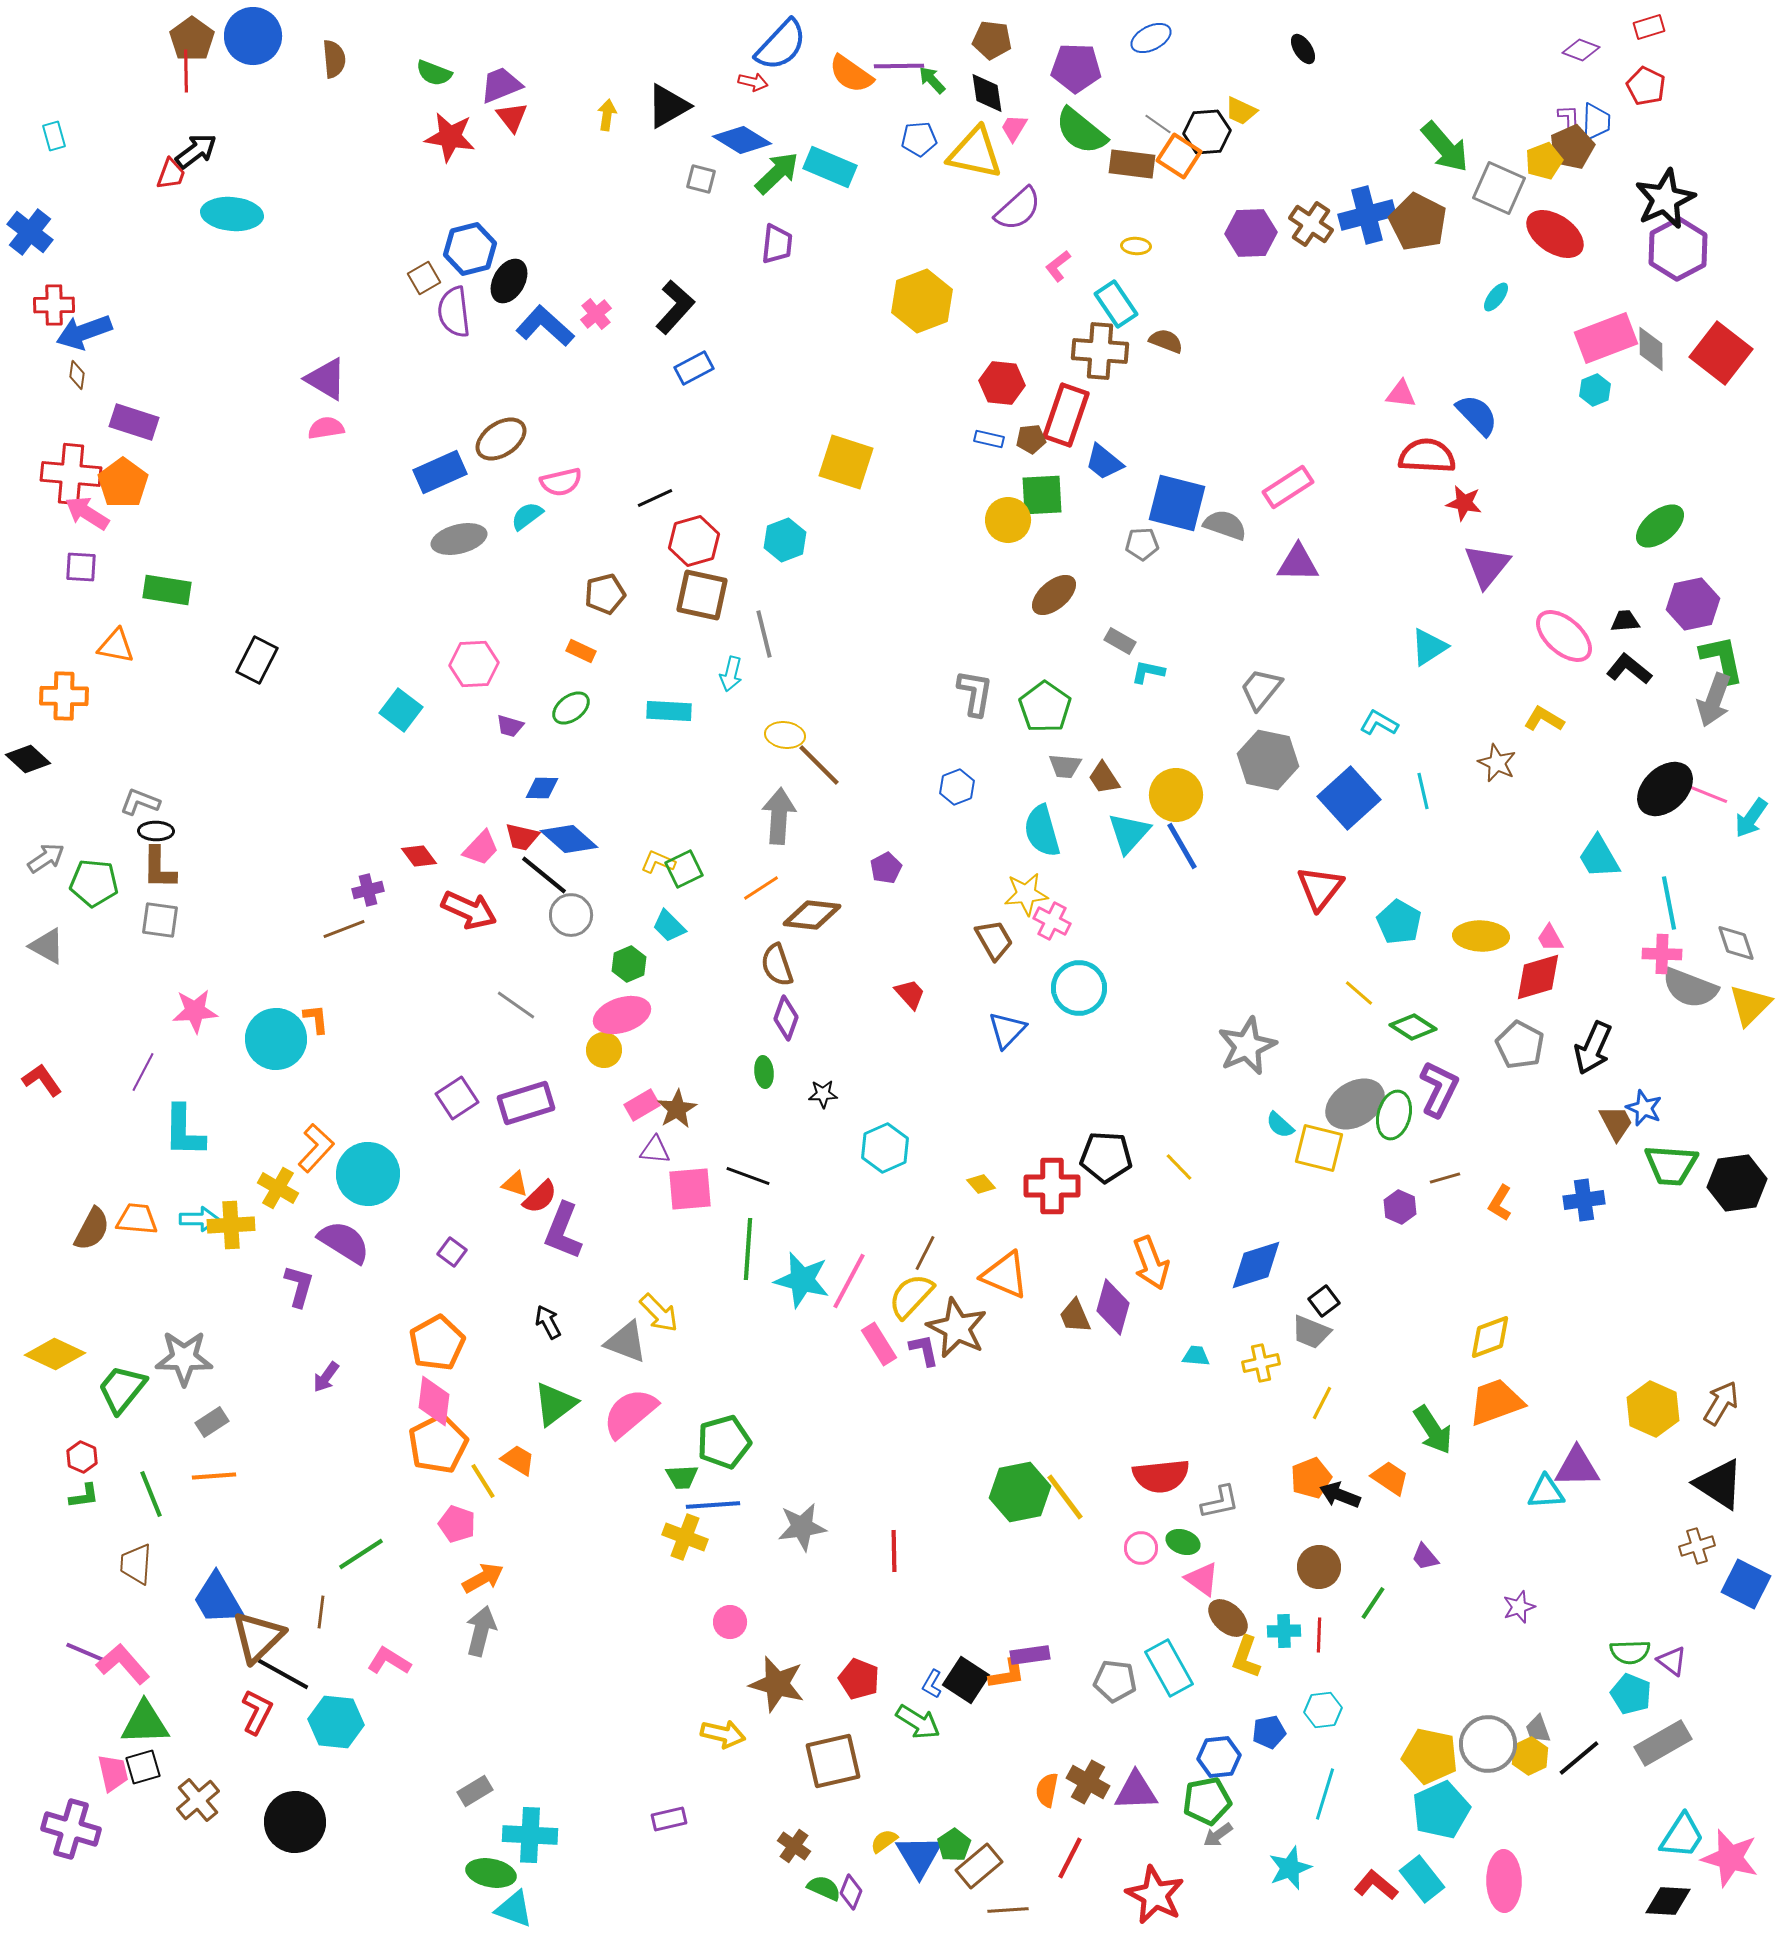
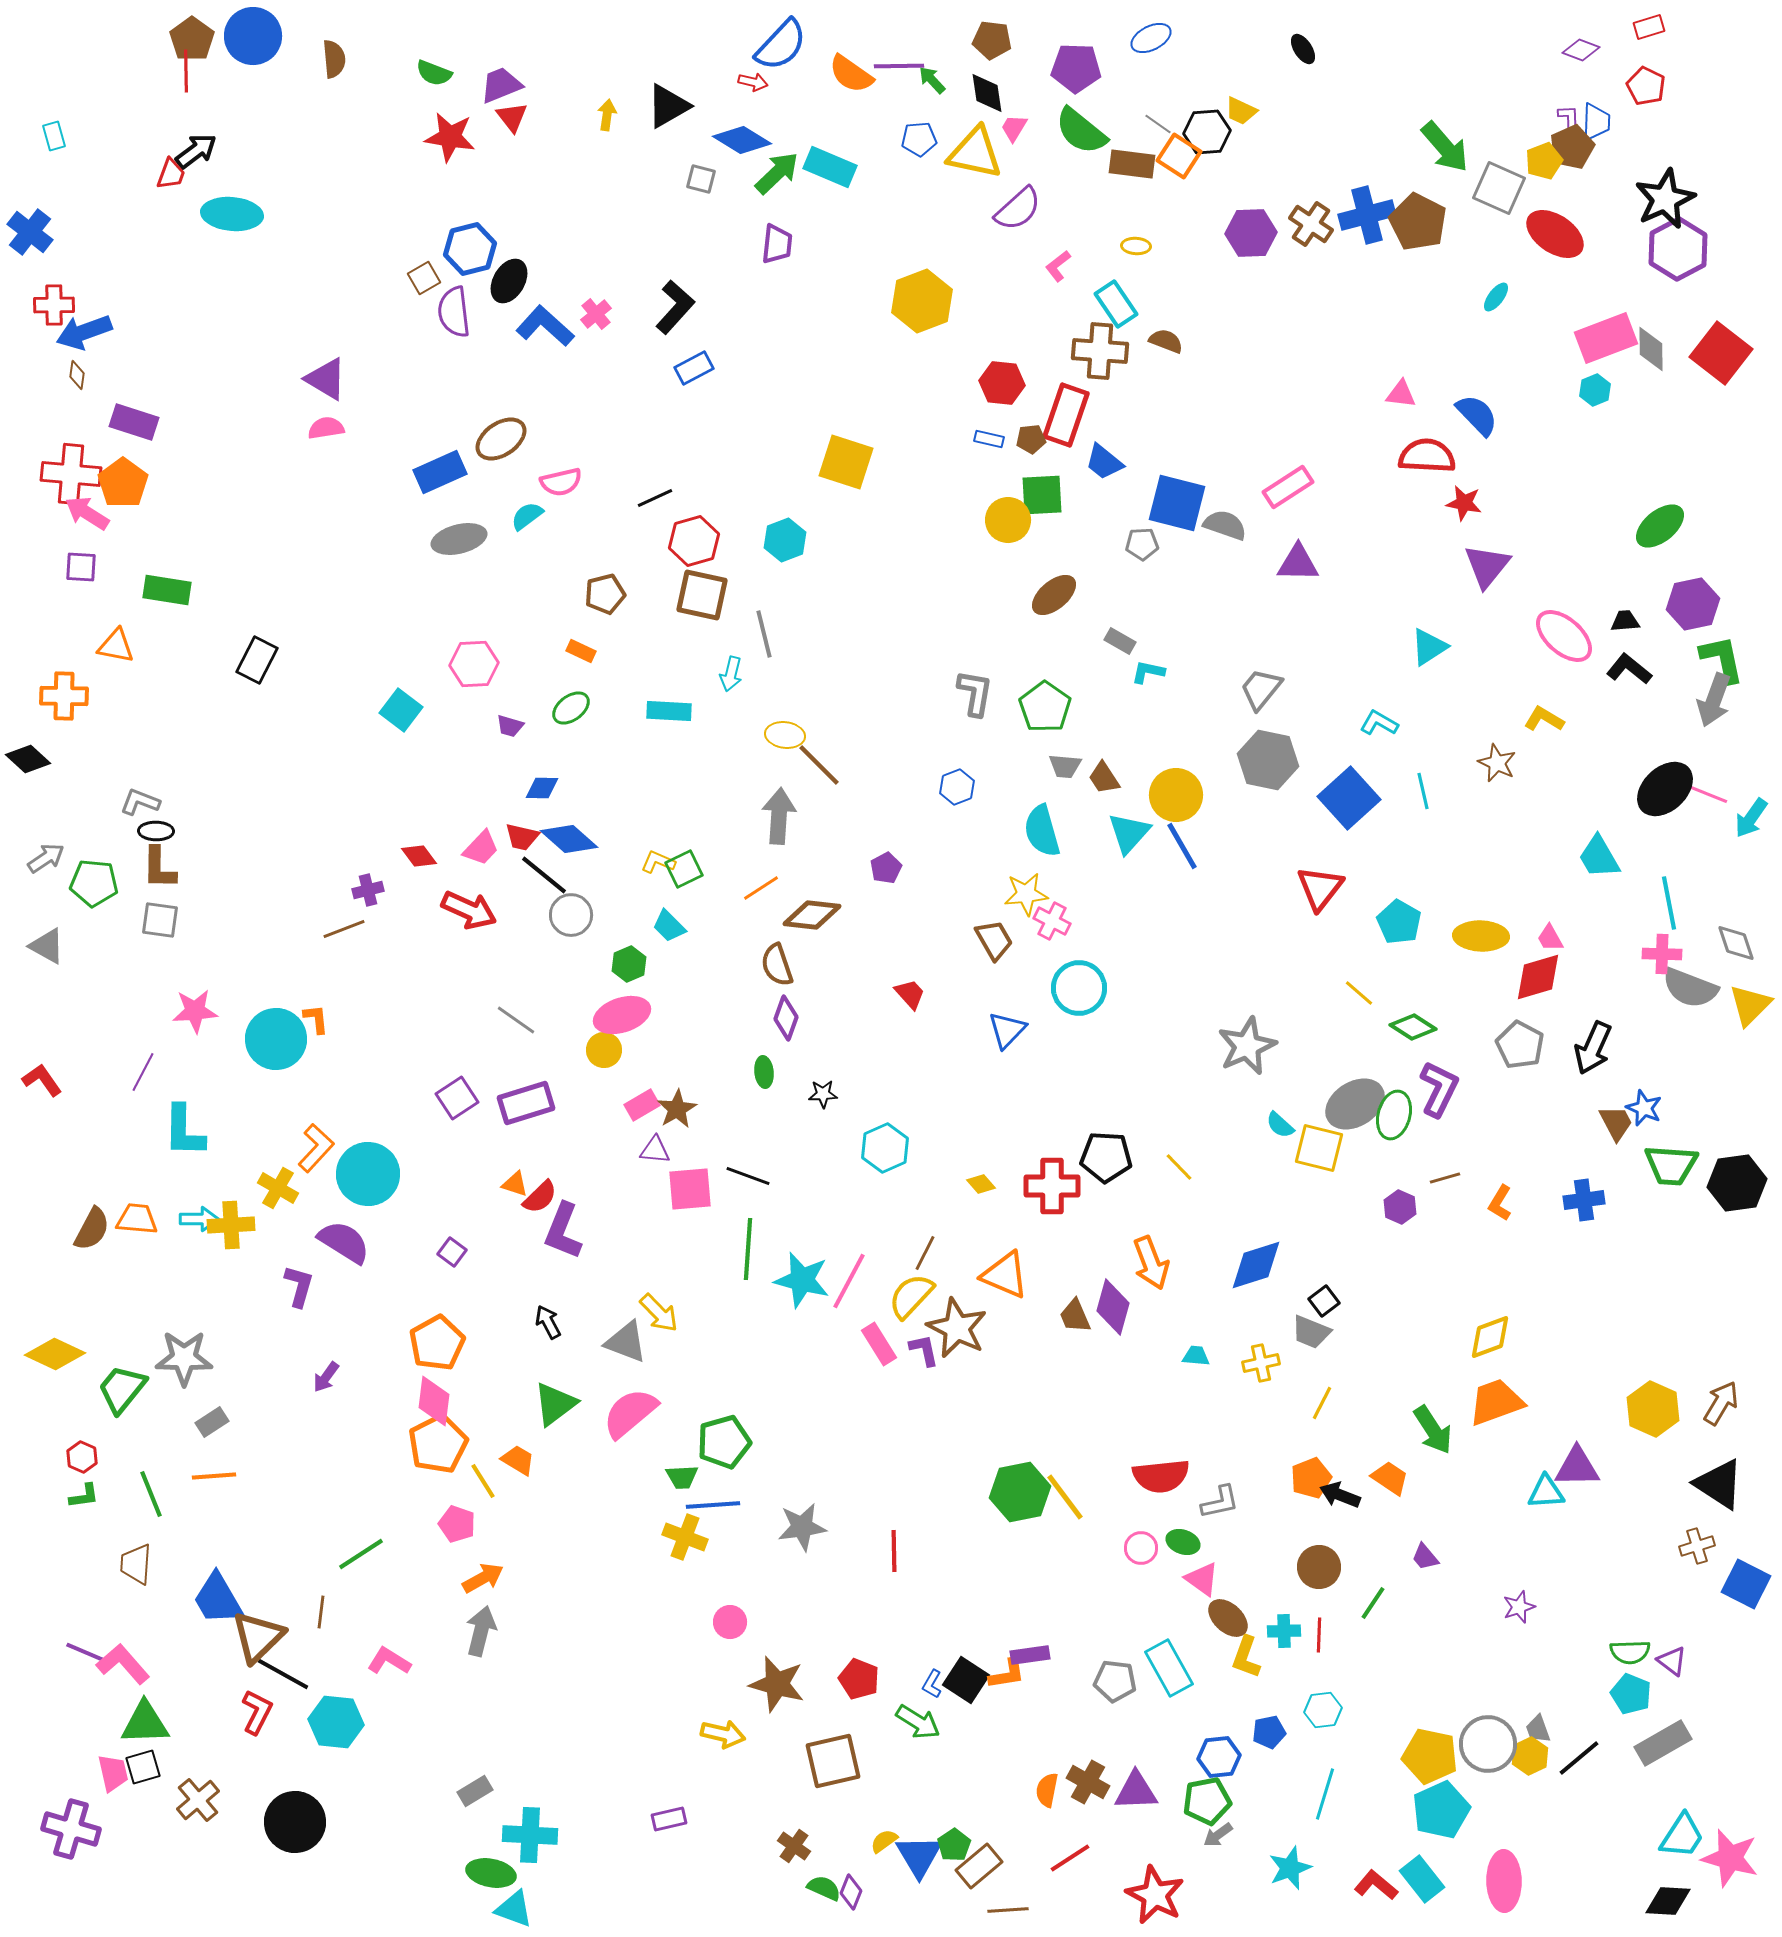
gray line at (516, 1005): moved 15 px down
red line at (1070, 1858): rotated 30 degrees clockwise
